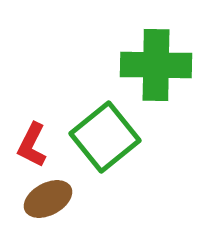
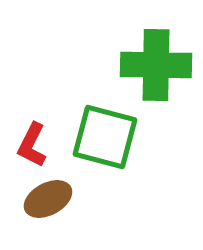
green square: rotated 36 degrees counterclockwise
